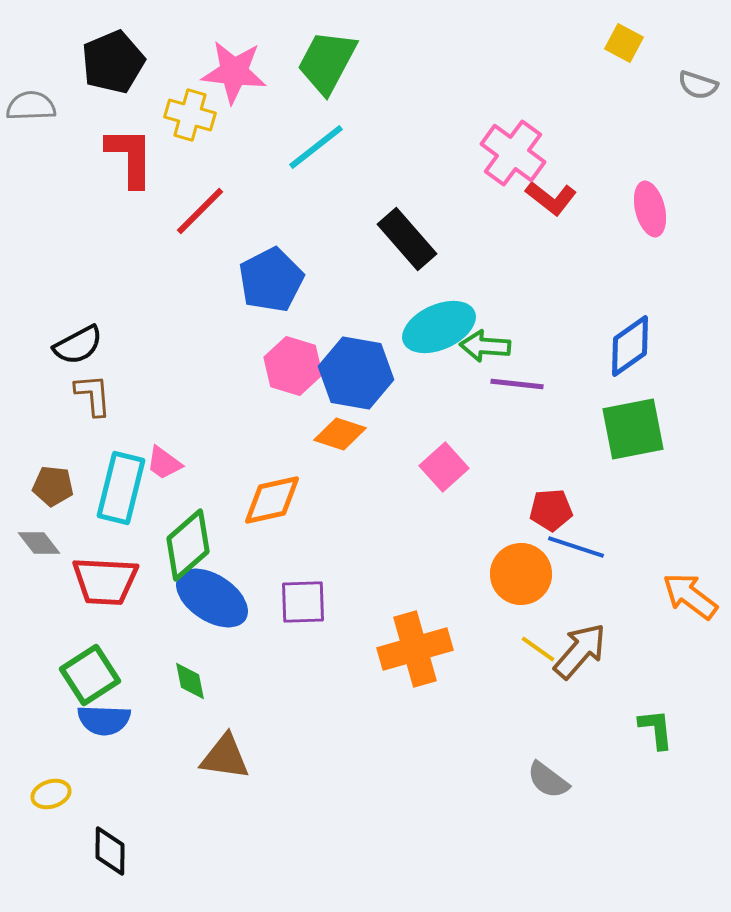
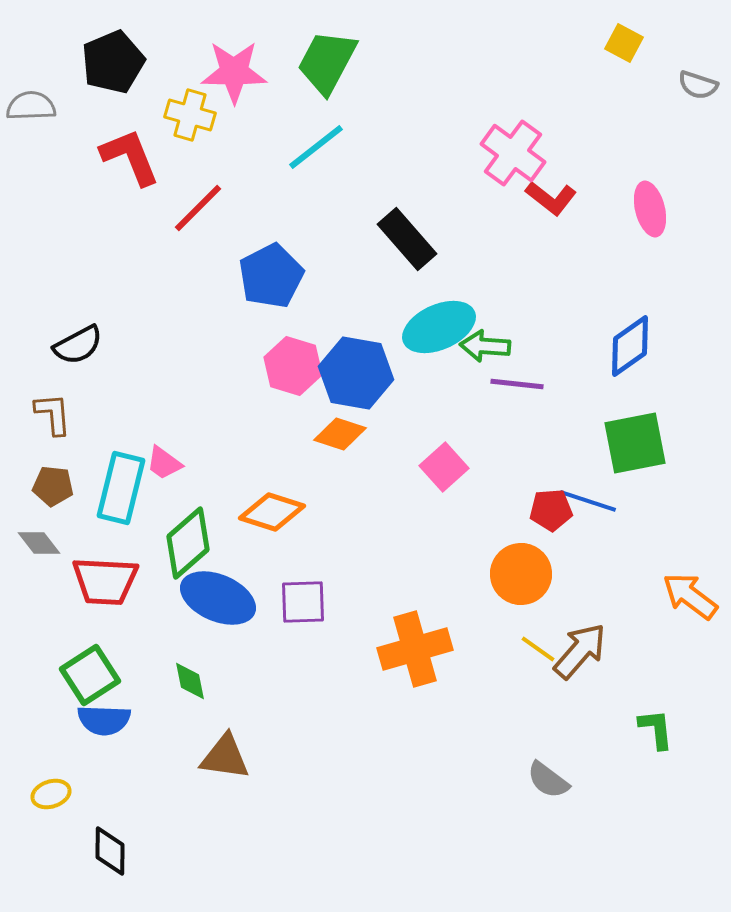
pink star at (234, 72): rotated 6 degrees counterclockwise
red L-shape at (130, 157): rotated 22 degrees counterclockwise
red line at (200, 211): moved 2 px left, 3 px up
blue pentagon at (271, 280): moved 4 px up
brown L-shape at (93, 395): moved 40 px left, 19 px down
green square at (633, 429): moved 2 px right, 14 px down
orange diamond at (272, 500): moved 12 px down; rotated 30 degrees clockwise
green diamond at (188, 545): moved 2 px up
blue line at (576, 547): moved 12 px right, 46 px up
blue ellipse at (212, 598): moved 6 px right; rotated 10 degrees counterclockwise
